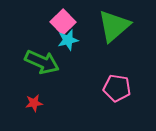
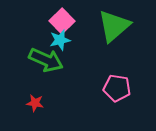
pink square: moved 1 px left, 1 px up
cyan star: moved 8 px left
green arrow: moved 4 px right, 2 px up
red star: moved 1 px right; rotated 18 degrees clockwise
